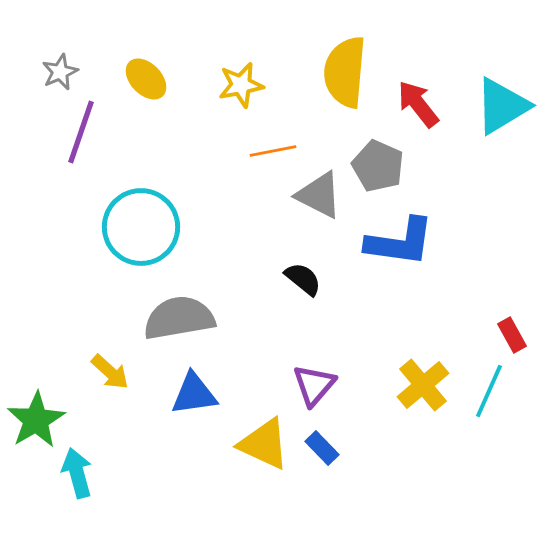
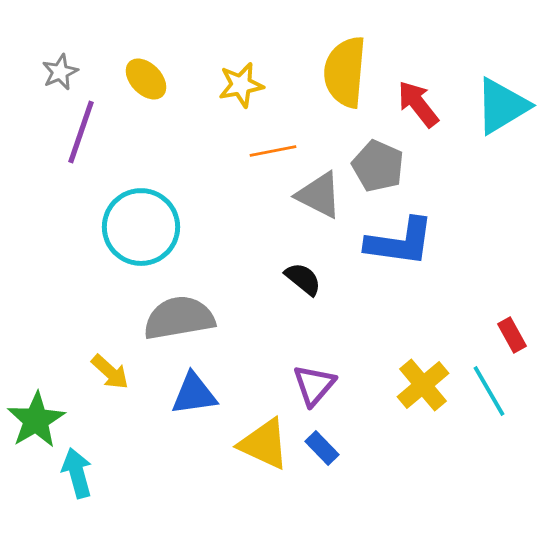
cyan line: rotated 54 degrees counterclockwise
